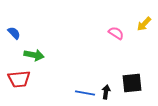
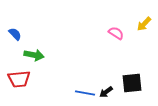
blue semicircle: moved 1 px right, 1 px down
black arrow: rotated 136 degrees counterclockwise
